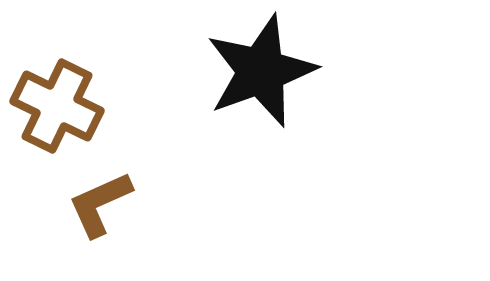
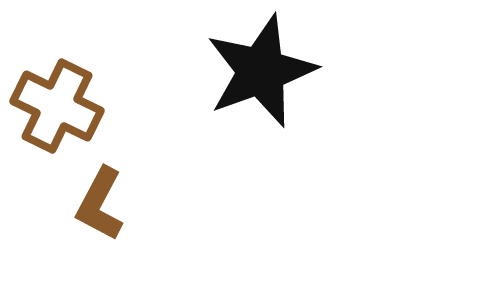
brown L-shape: rotated 38 degrees counterclockwise
